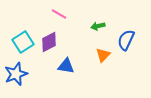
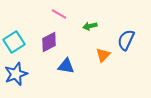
green arrow: moved 8 px left
cyan square: moved 9 px left
